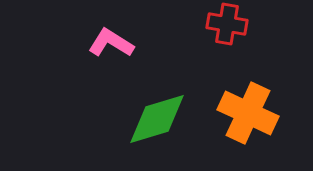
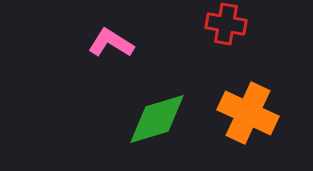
red cross: moved 1 px left
